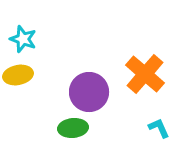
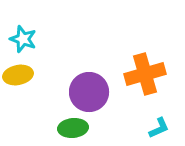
orange cross: rotated 33 degrees clockwise
cyan L-shape: rotated 90 degrees clockwise
